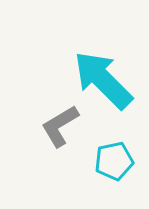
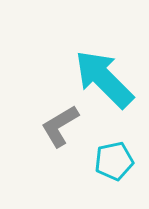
cyan arrow: moved 1 px right, 1 px up
